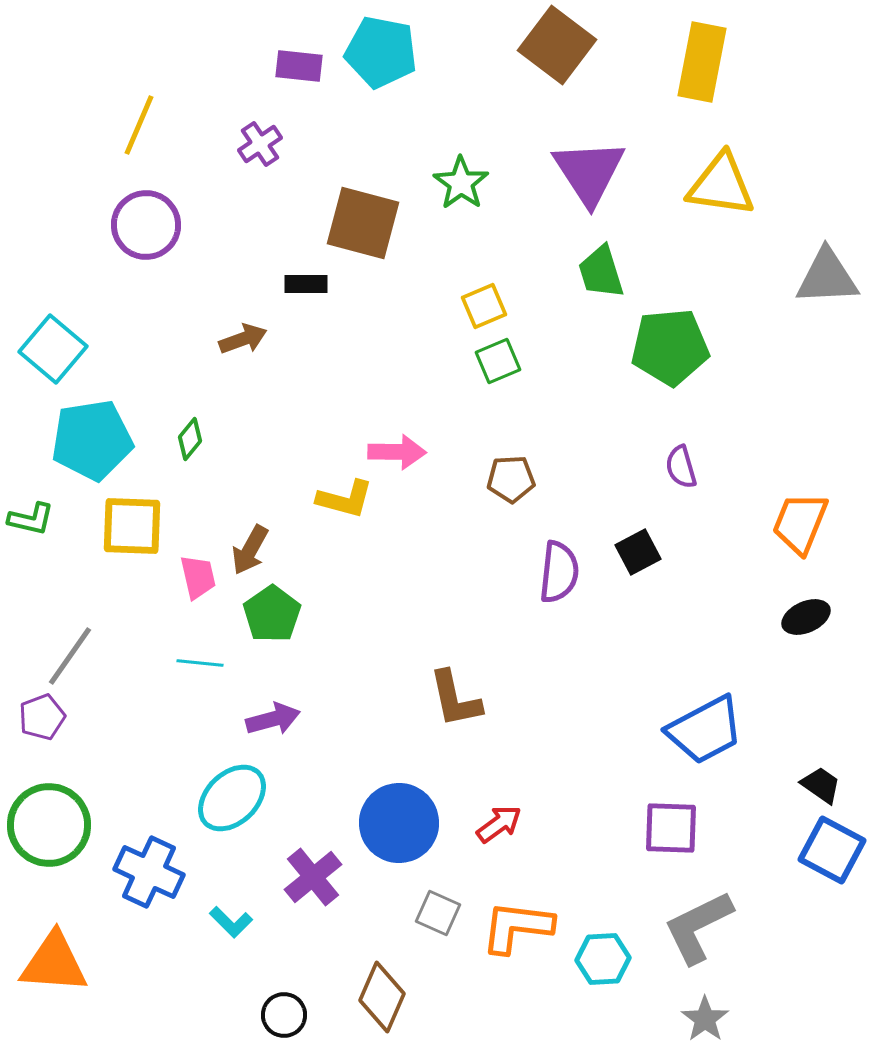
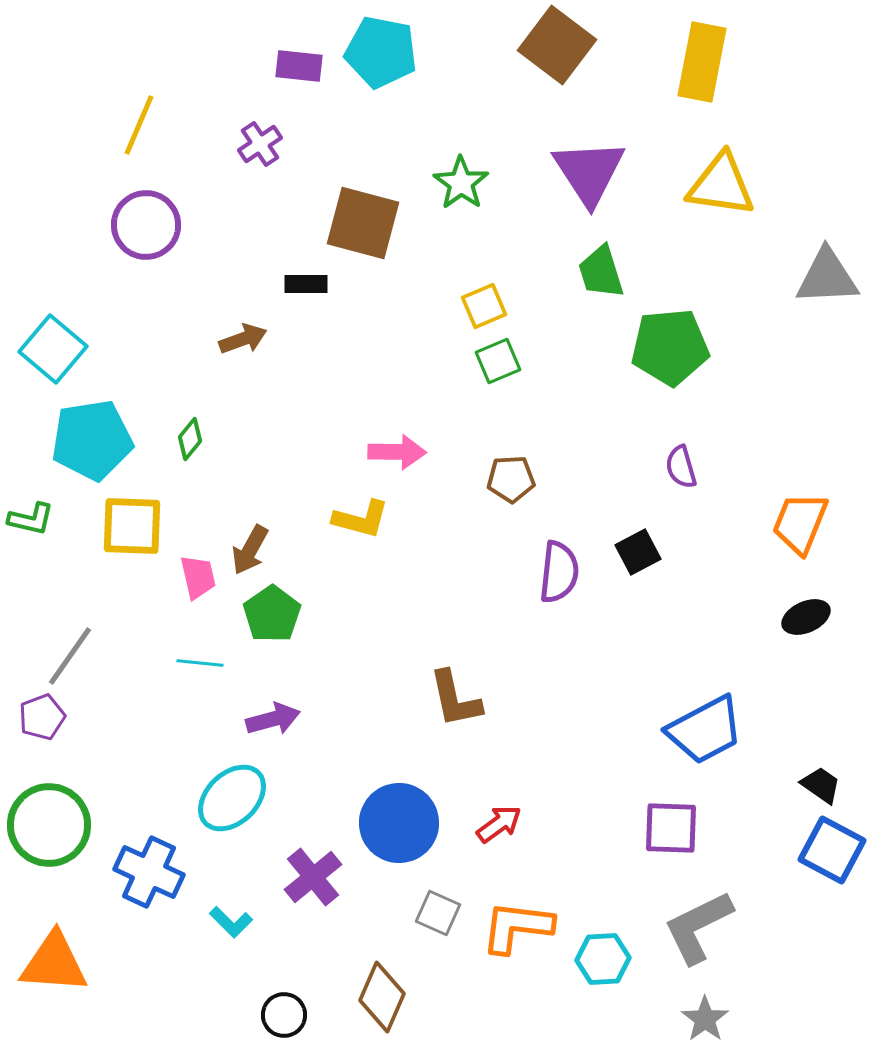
yellow L-shape at (345, 499): moved 16 px right, 20 px down
